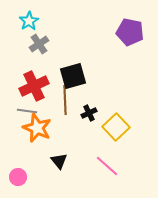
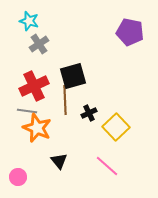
cyan star: rotated 24 degrees counterclockwise
